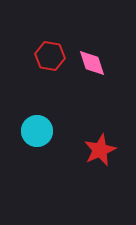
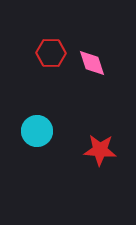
red hexagon: moved 1 px right, 3 px up; rotated 8 degrees counterclockwise
red star: rotated 28 degrees clockwise
